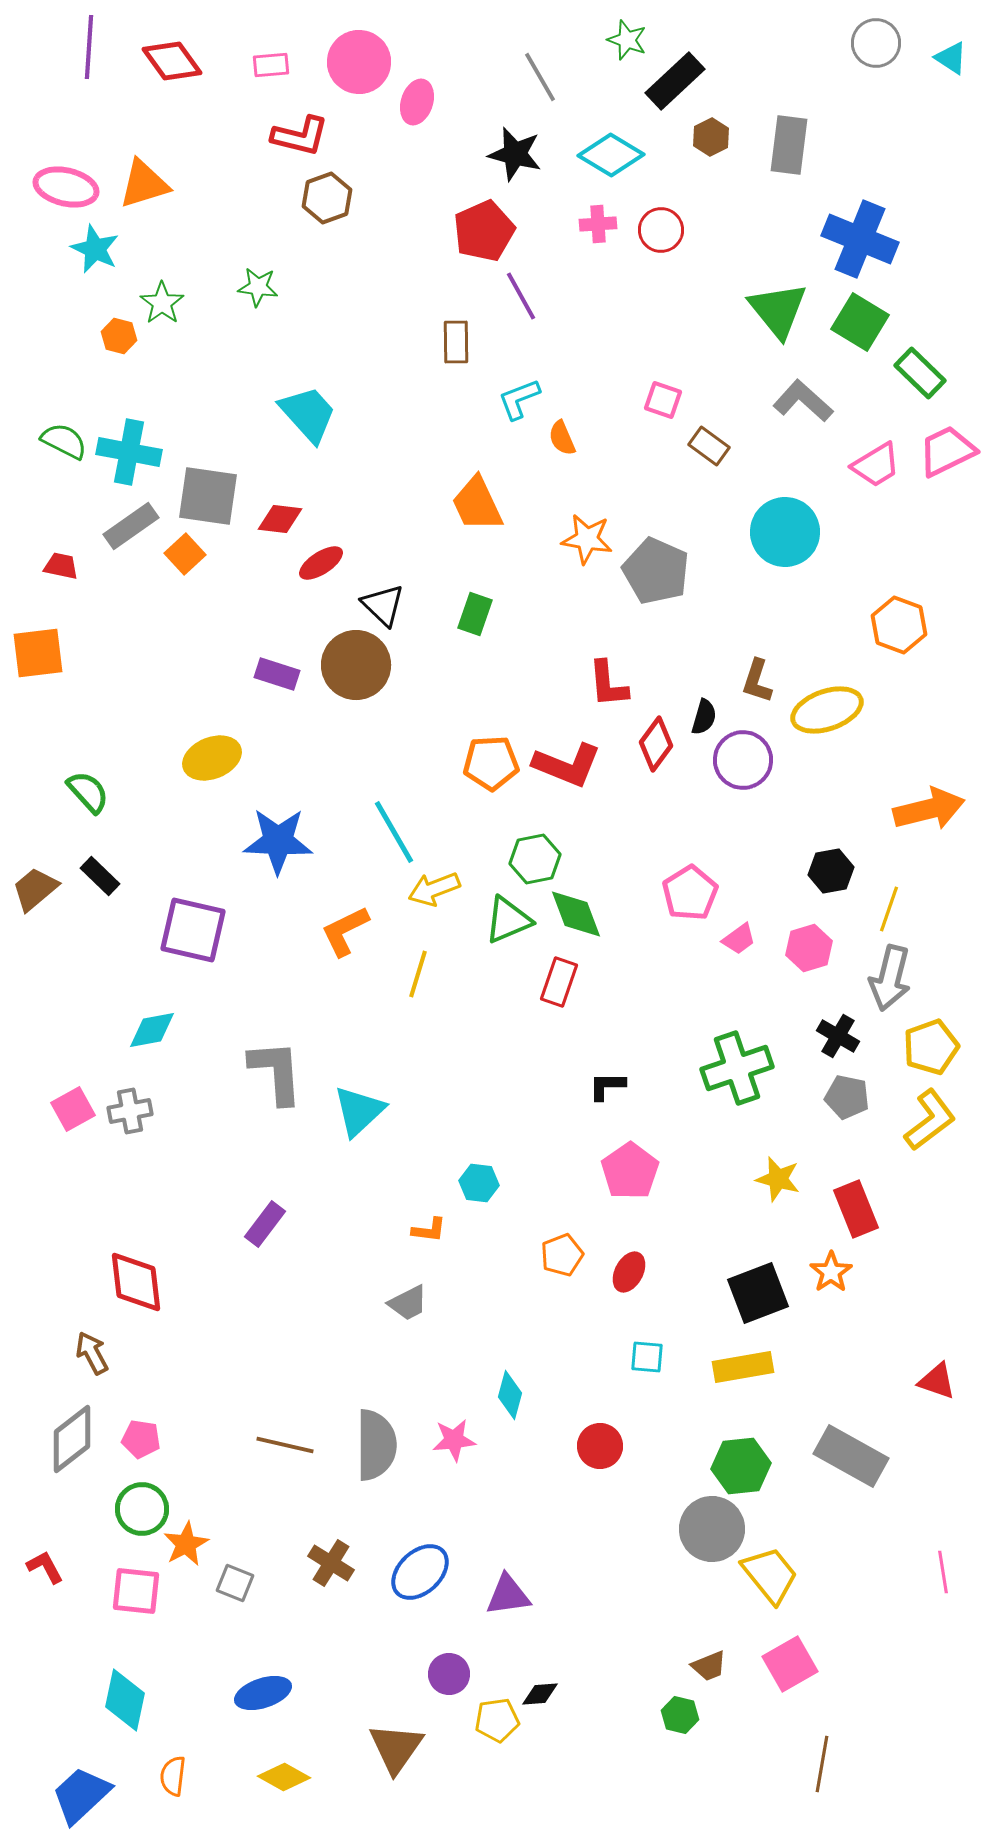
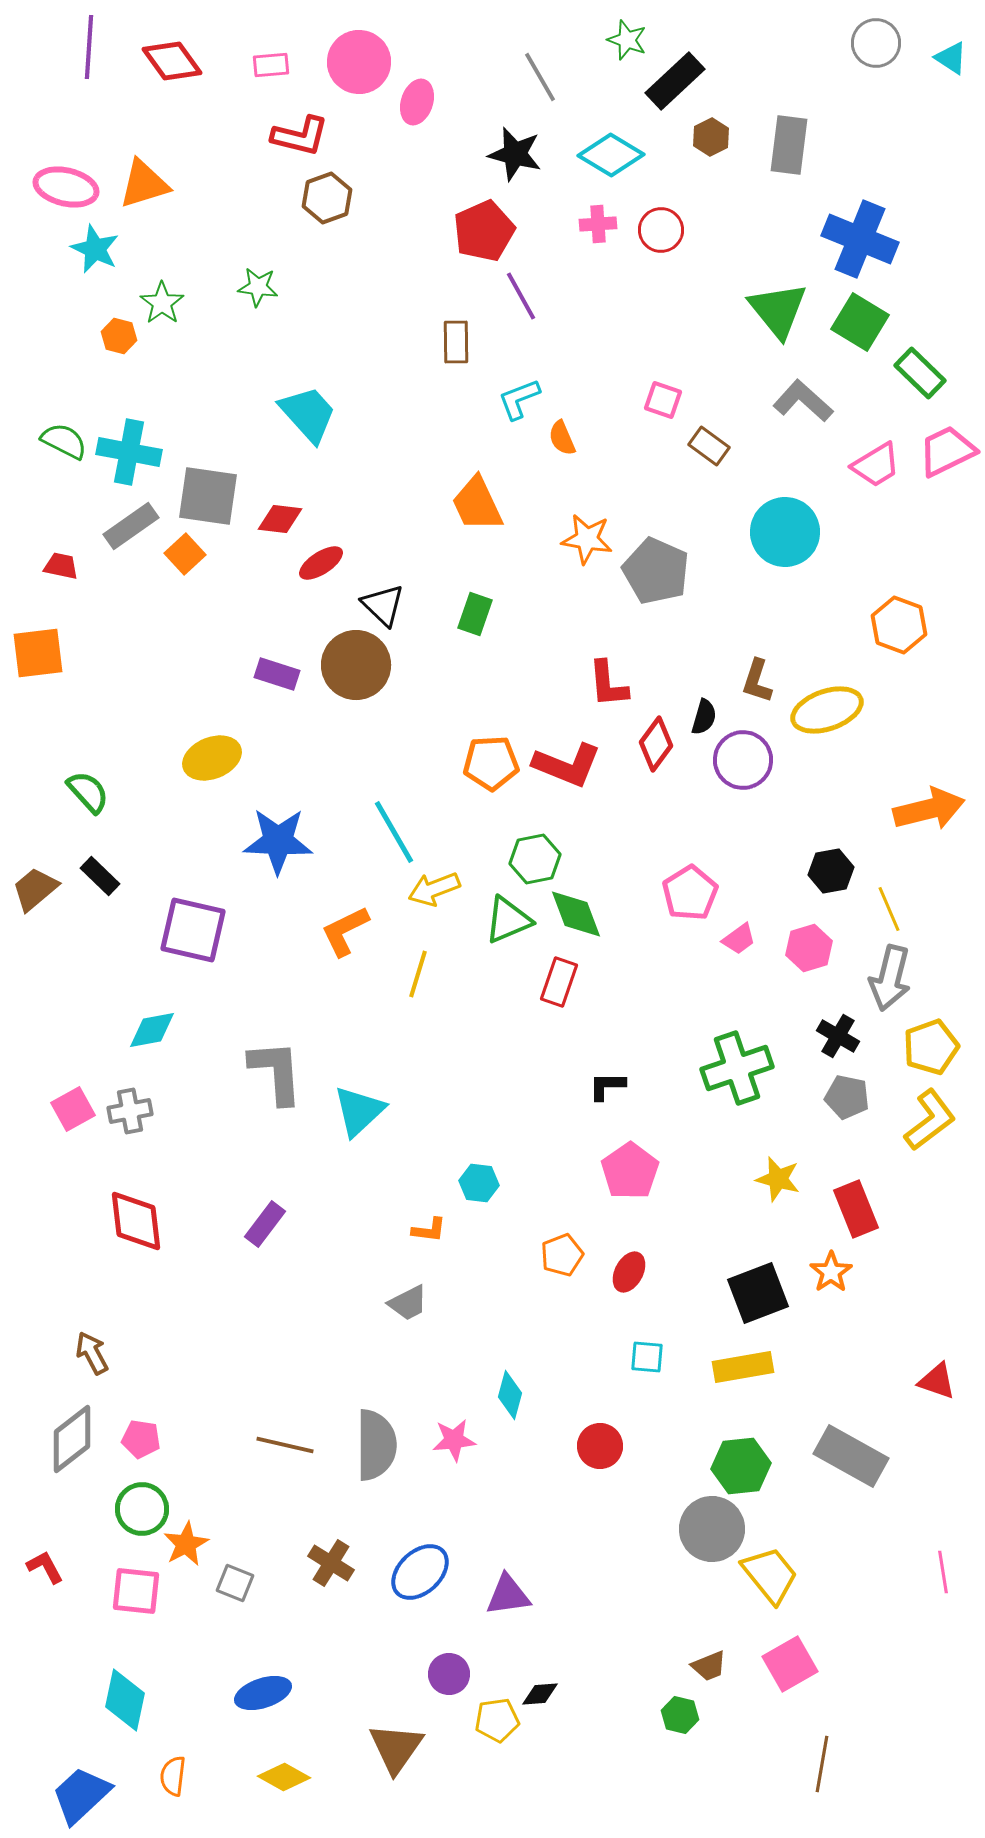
yellow line at (889, 909): rotated 42 degrees counterclockwise
red diamond at (136, 1282): moved 61 px up
